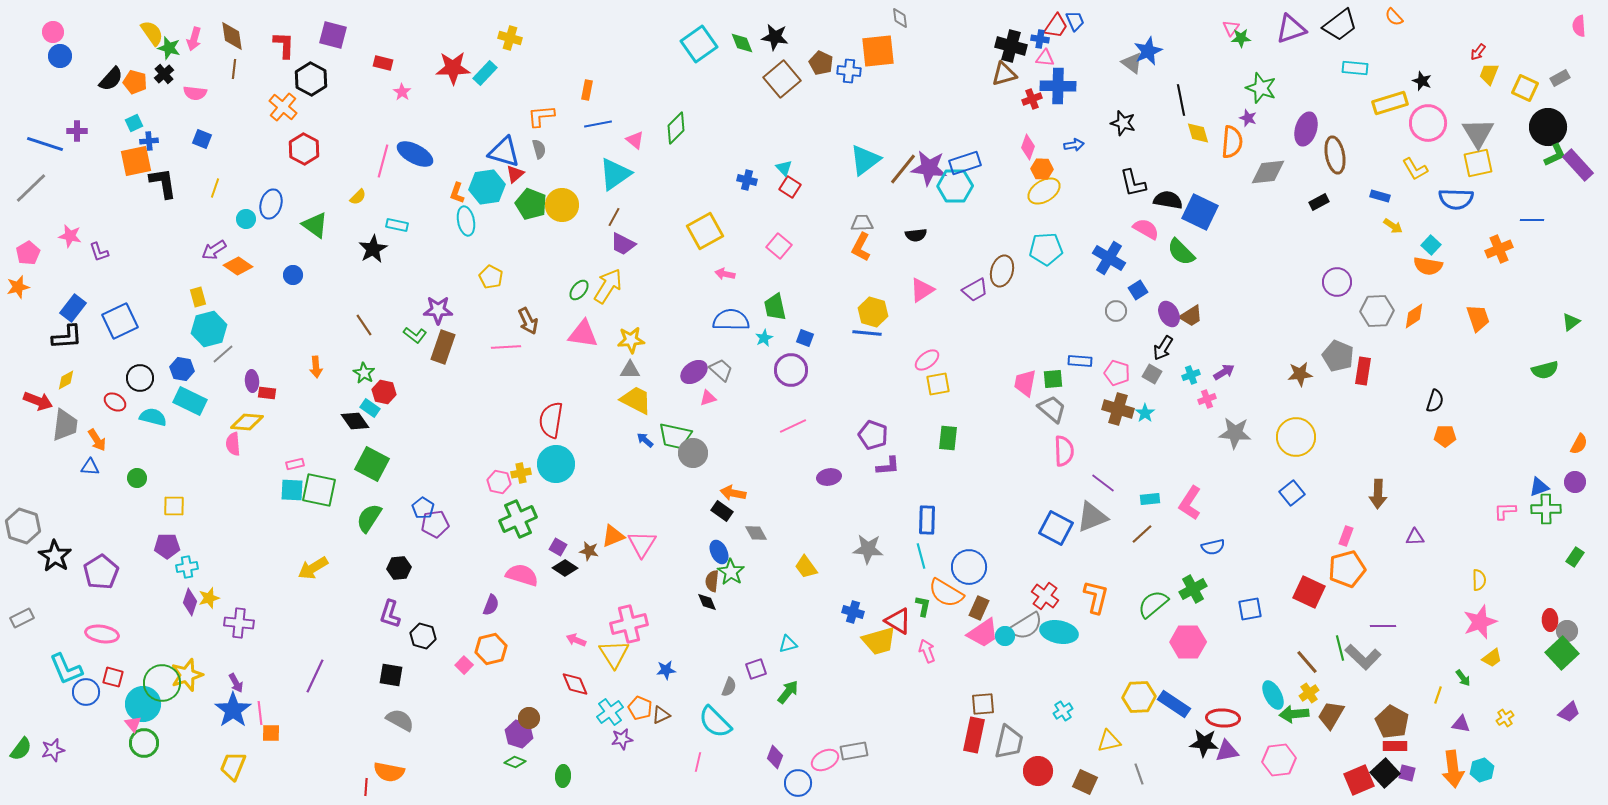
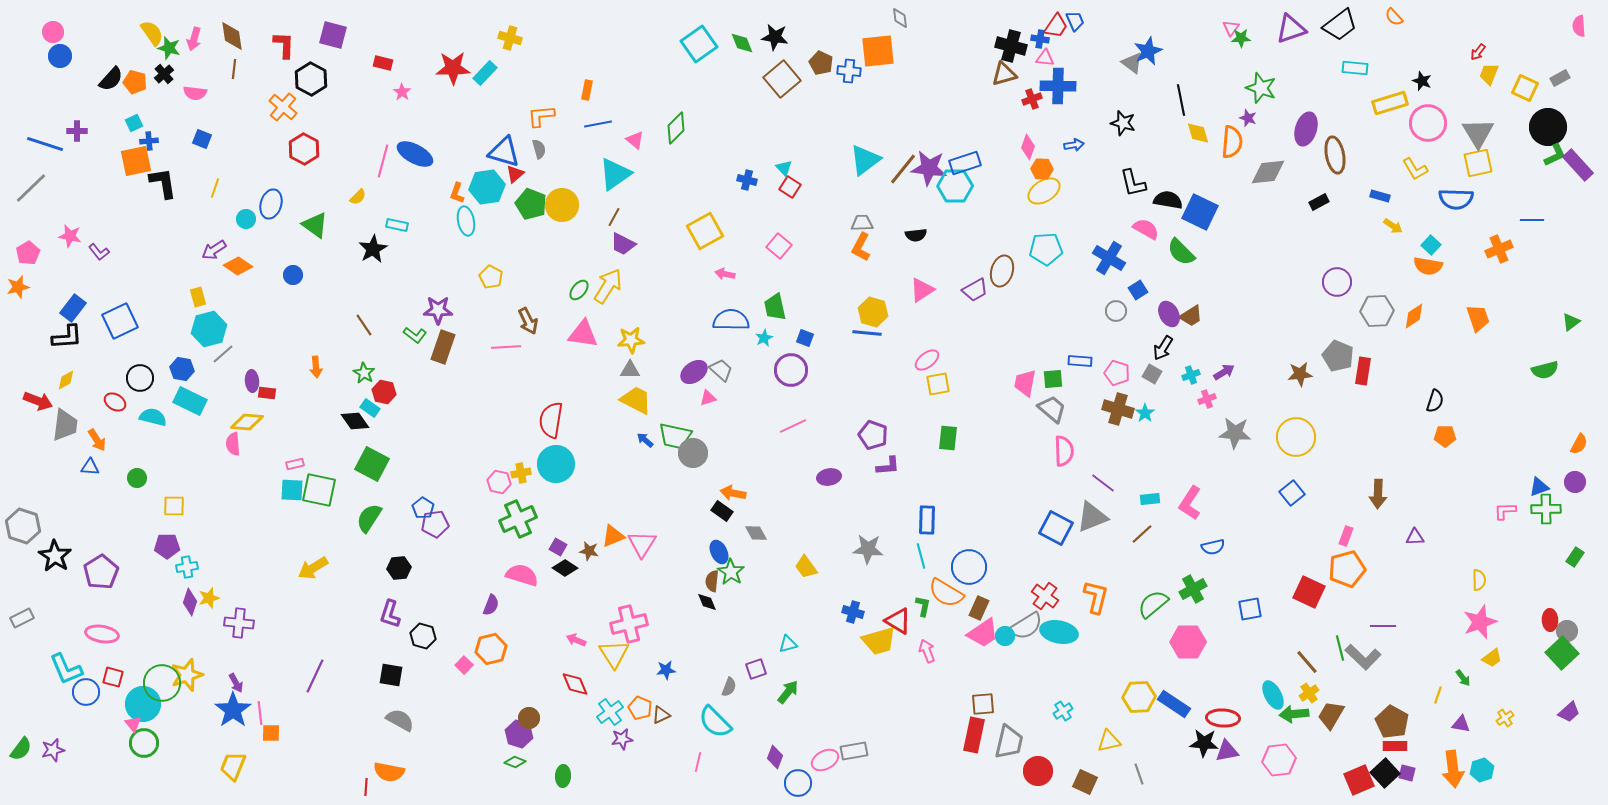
purple L-shape at (99, 252): rotated 20 degrees counterclockwise
